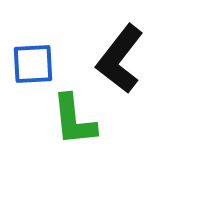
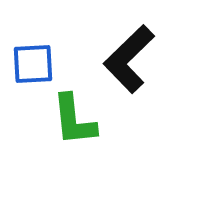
black L-shape: moved 9 px right; rotated 8 degrees clockwise
